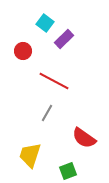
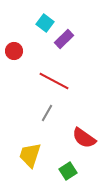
red circle: moved 9 px left
green square: rotated 12 degrees counterclockwise
